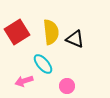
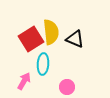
red square: moved 14 px right, 7 px down
cyan ellipse: rotated 45 degrees clockwise
pink arrow: rotated 138 degrees clockwise
pink circle: moved 1 px down
